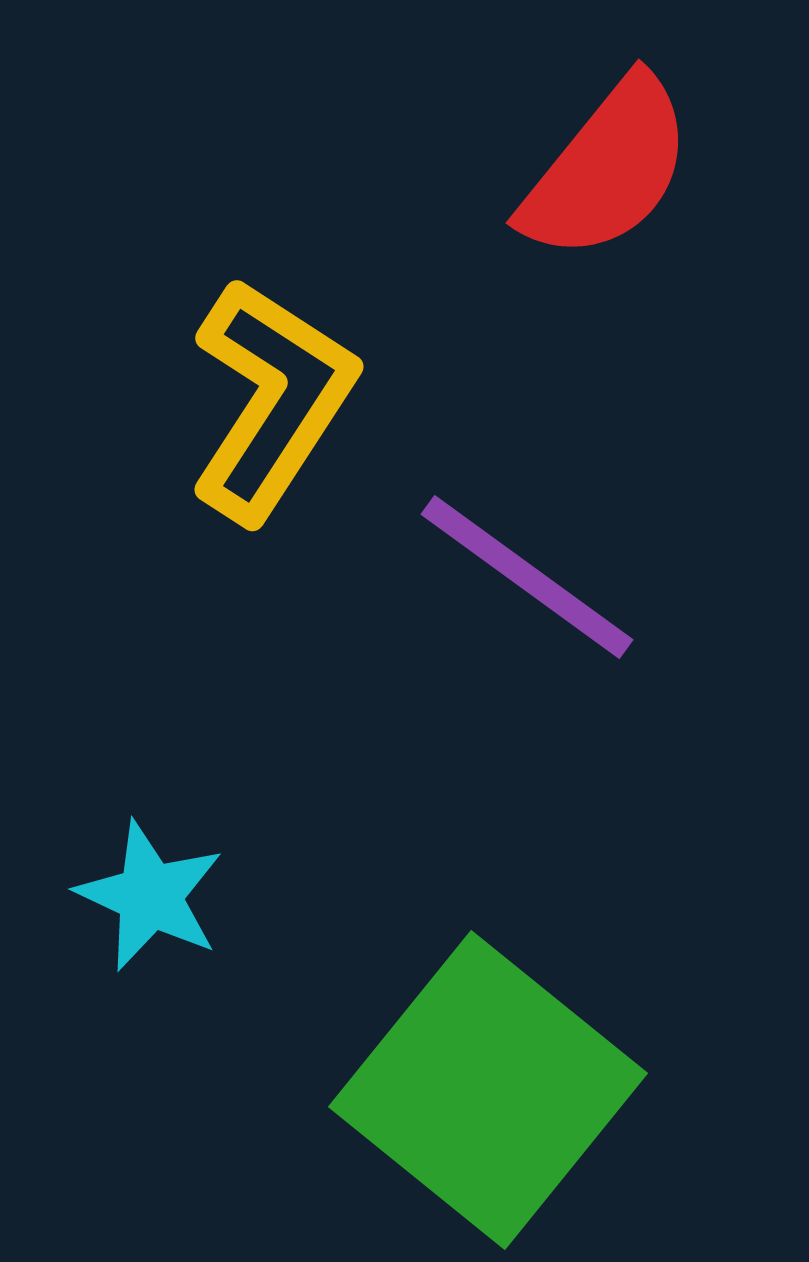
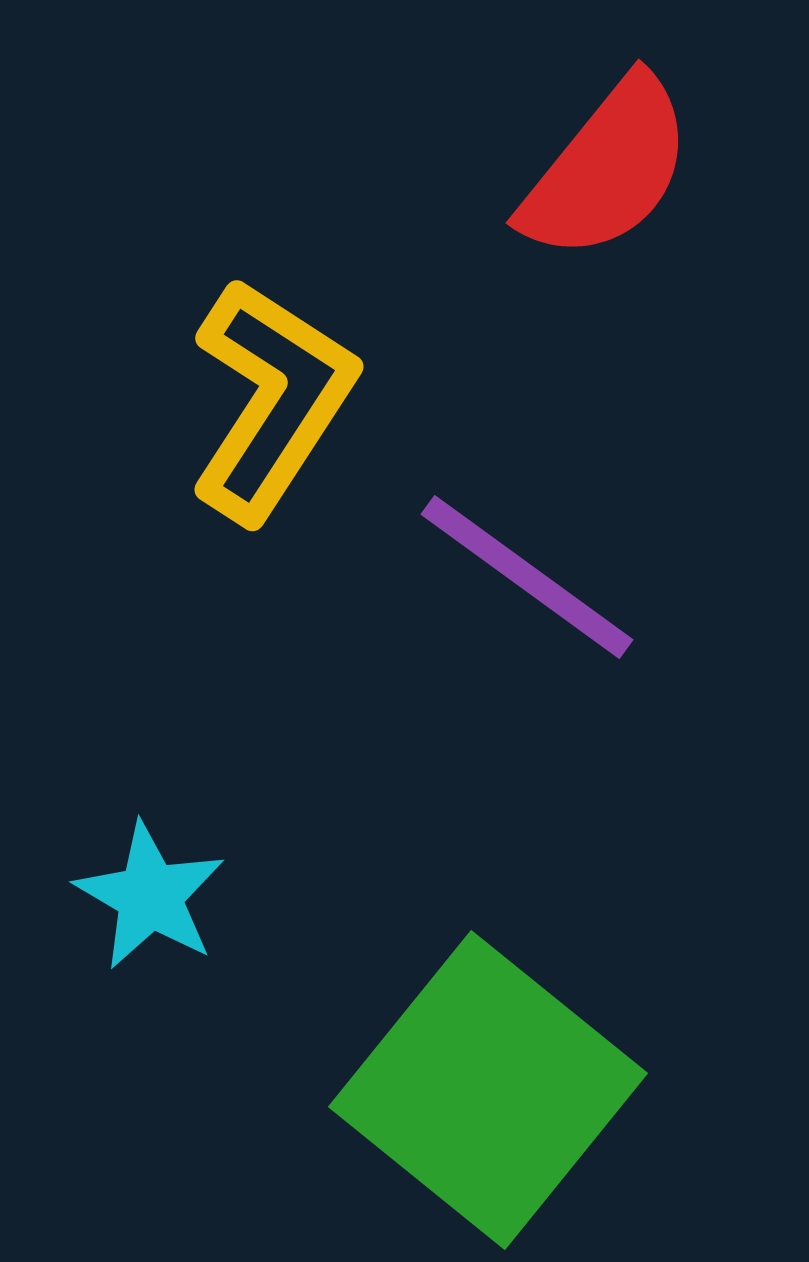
cyan star: rotated 5 degrees clockwise
